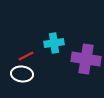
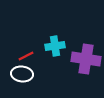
cyan cross: moved 1 px right, 3 px down
